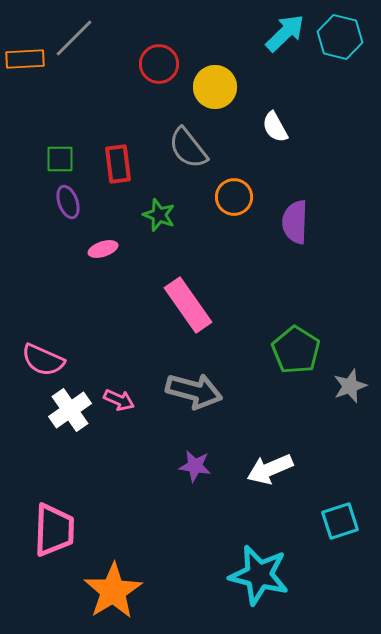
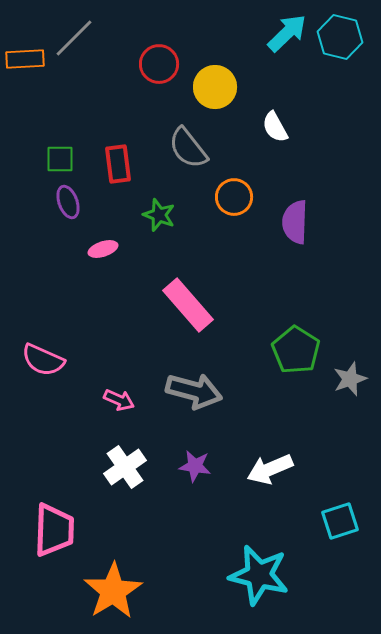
cyan arrow: moved 2 px right
pink rectangle: rotated 6 degrees counterclockwise
gray star: moved 7 px up
white cross: moved 55 px right, 57 px down
